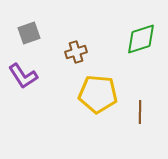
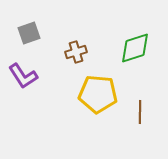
green diamond: moved 6 px left, 9 px down
